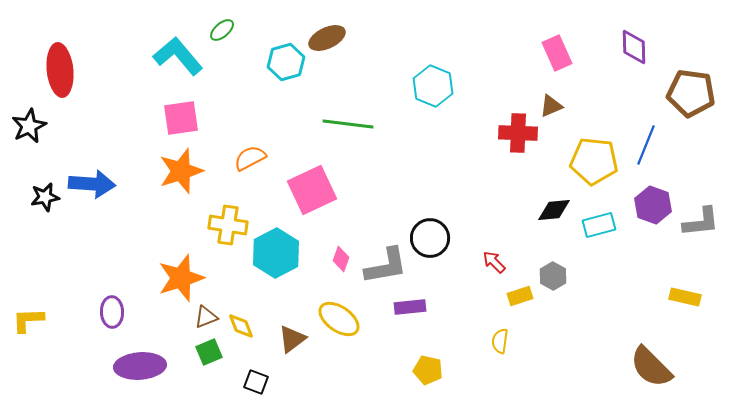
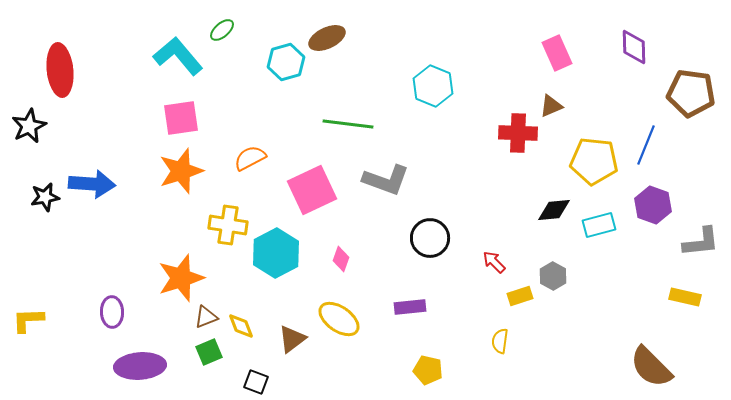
gray L-shape at (701, 222): moved 20 px down
gray L-shape at (386, 266): moved 86 px up; rotated 30 degrees clockwise
